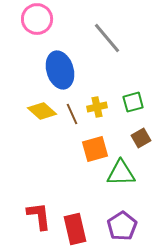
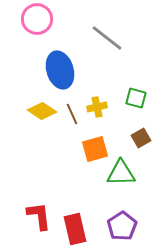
gray line: rotated 12 degrees counterclockwise
green square: moved 3 px right, 4 px up; rotated 30 degrees clockwise
yellow diamond: rotated 8 degrees counterclockwise
